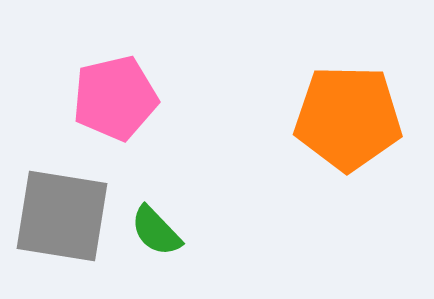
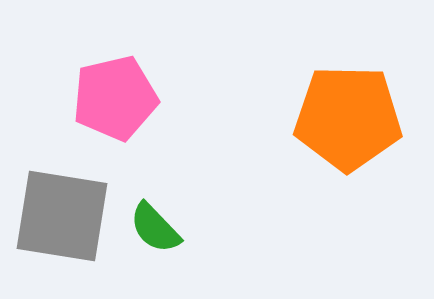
green semicircle: moved 1 px left, 3 px up
